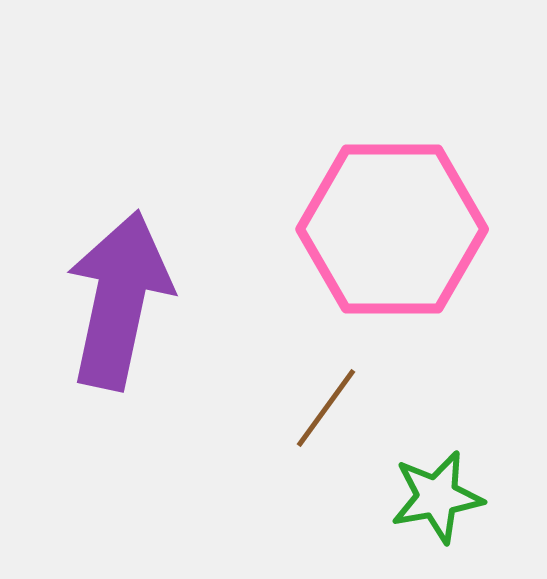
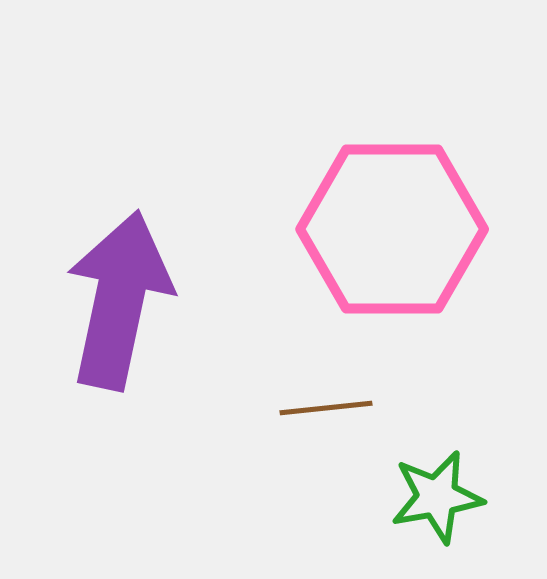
brown line: rotated 48 degrees clockwise
